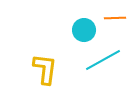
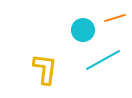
orange line: rotated 15 degrees counterclockwise
cyan circle: moved 1 px left
